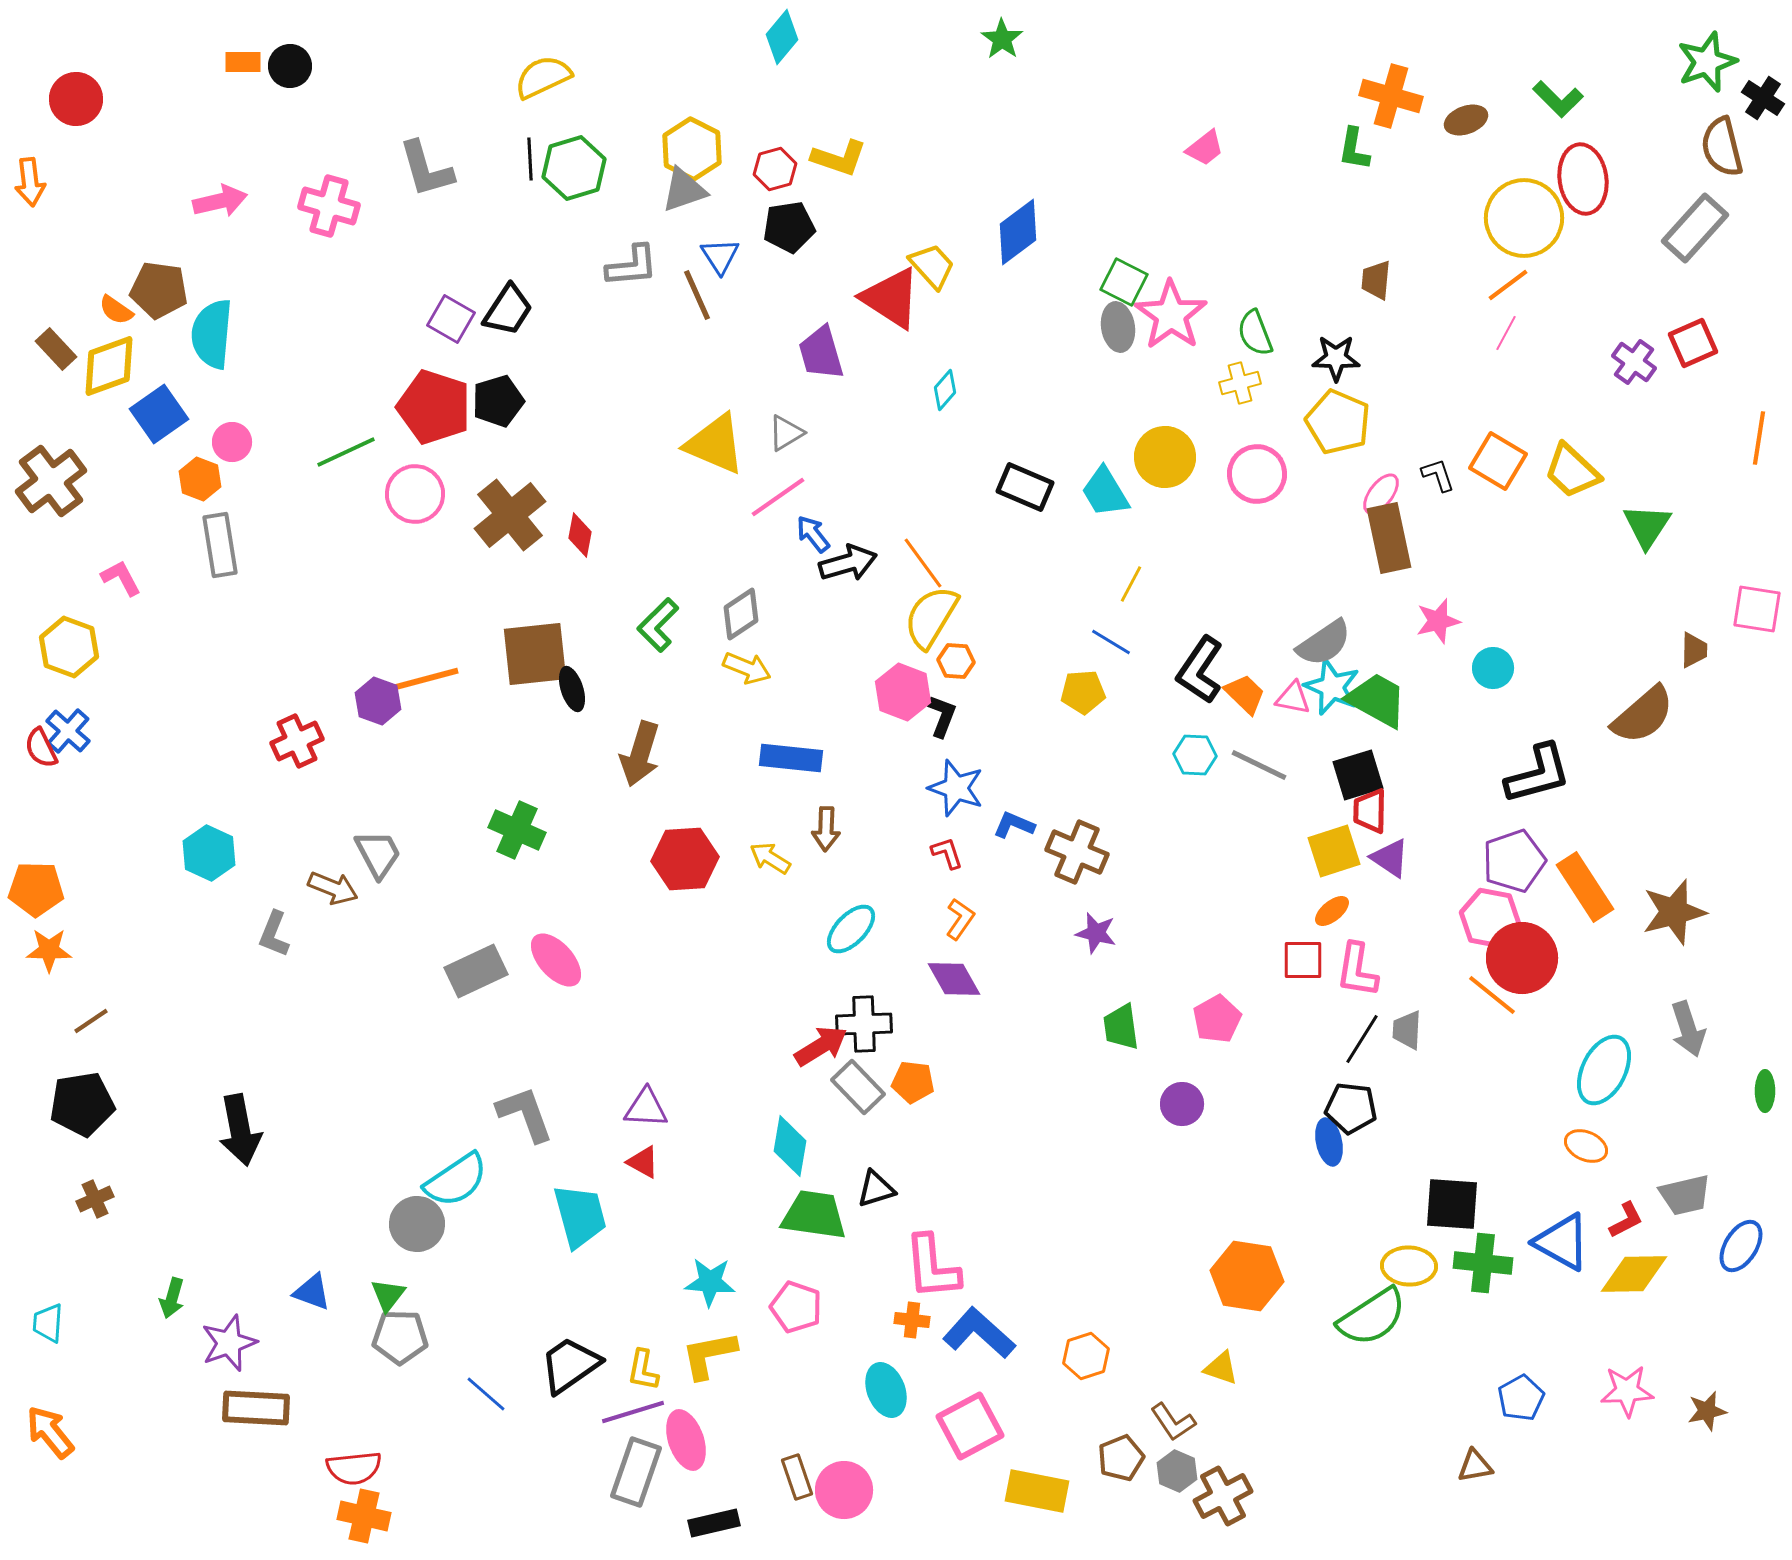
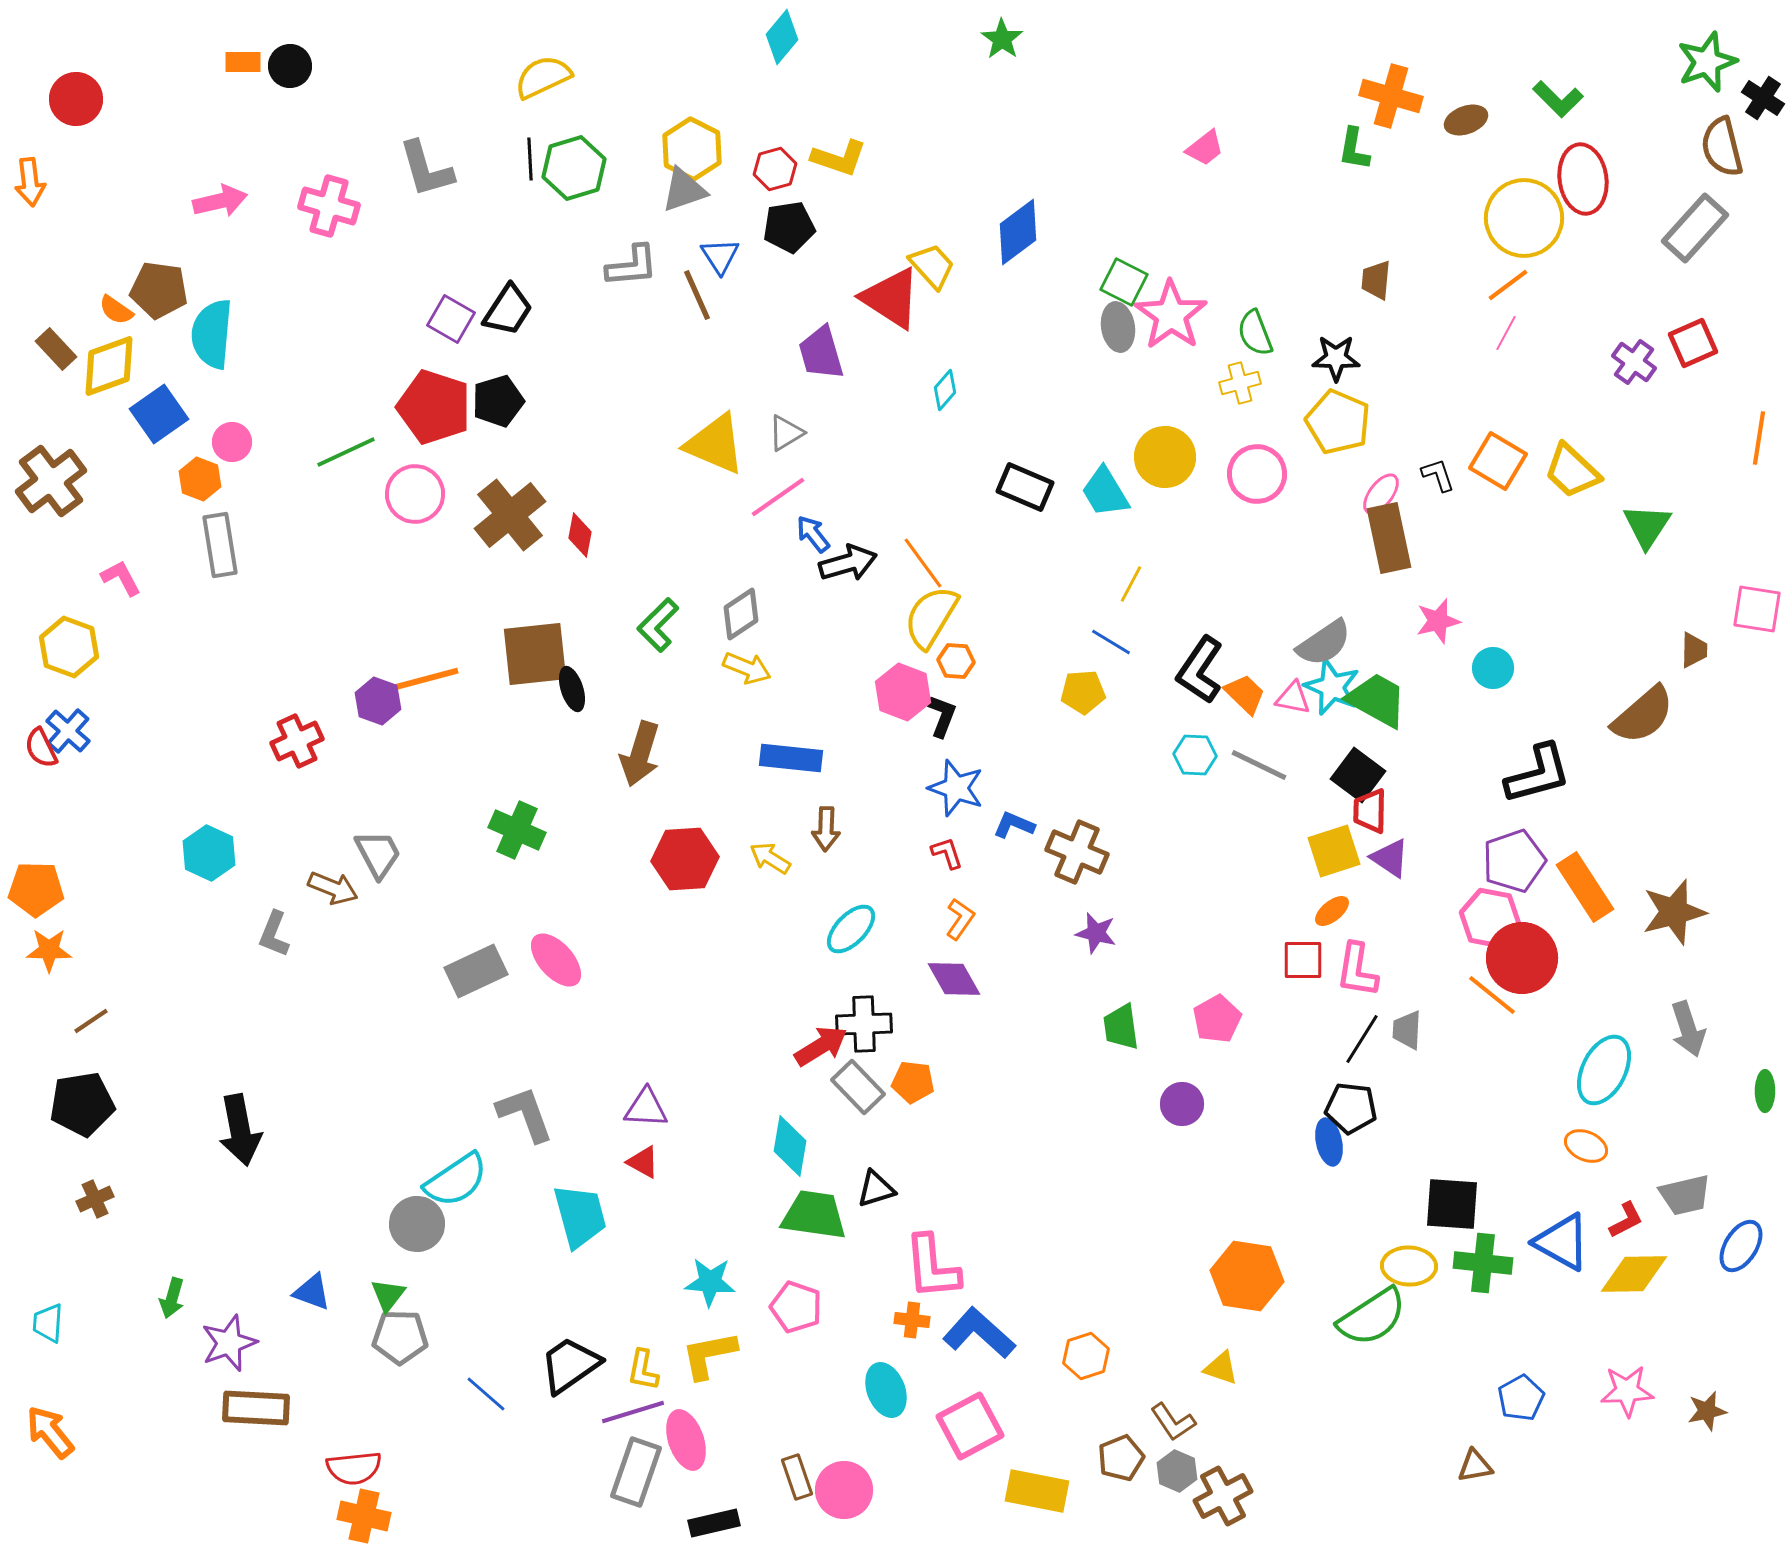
black square at (1358, 775): rotated 36 degrees counterclockwise
